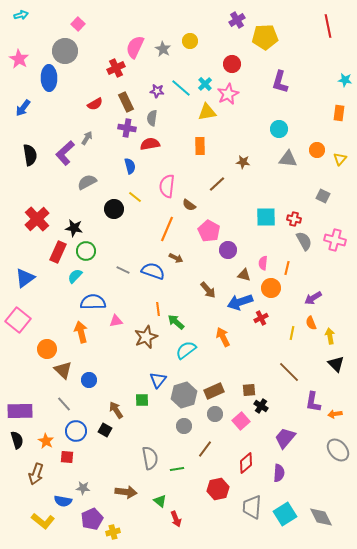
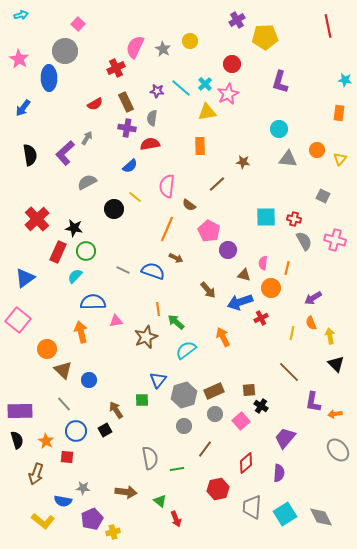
blue semicircle at (130, 166): rotated 63 degrees clockwise
black square at (105, 430): rotated 32 degrees clockwise
